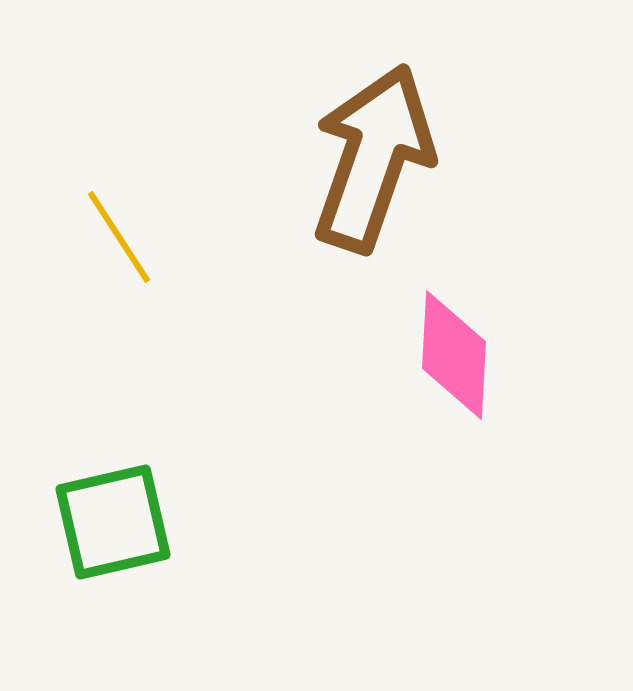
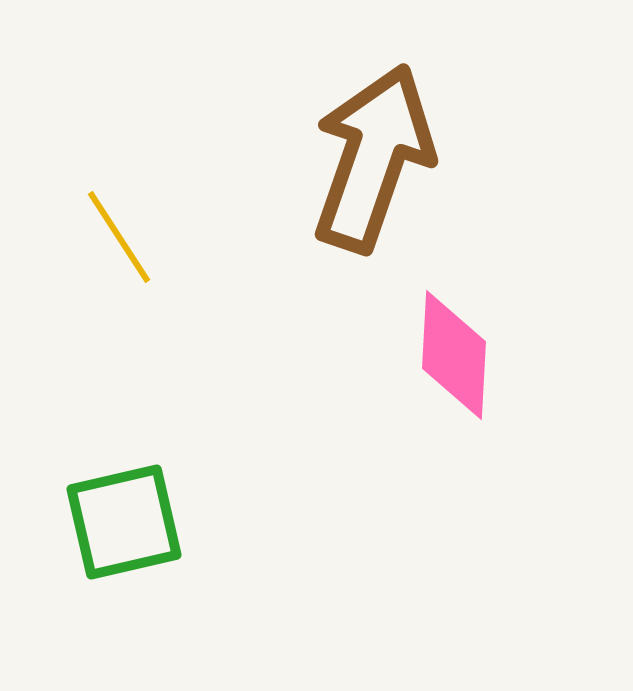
green square: moved 11 px right
